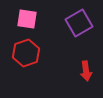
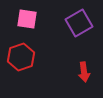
red hexagon: moved 5 px left, 4 px down
red arrow: moved 2 px left, 1 px down
